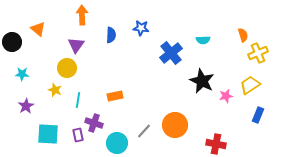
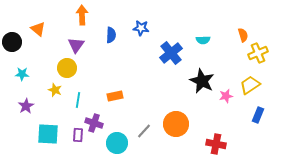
orange circle: moved 1 px right, 1 px up
purple rectangle: rotated 16 degrees clockwise
